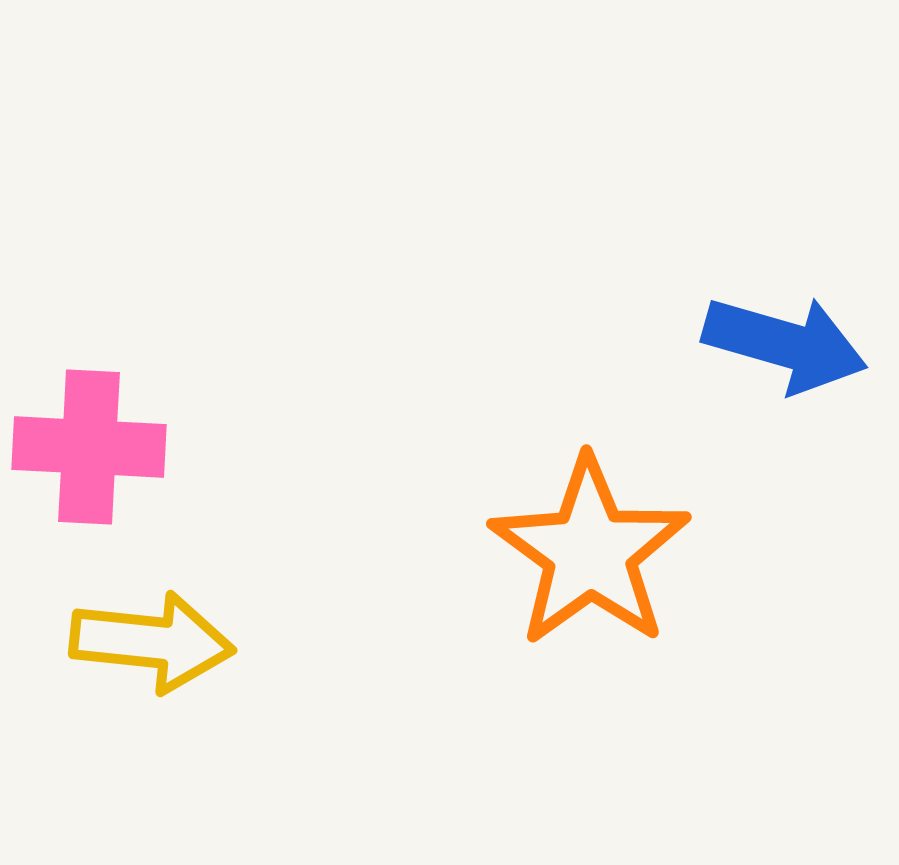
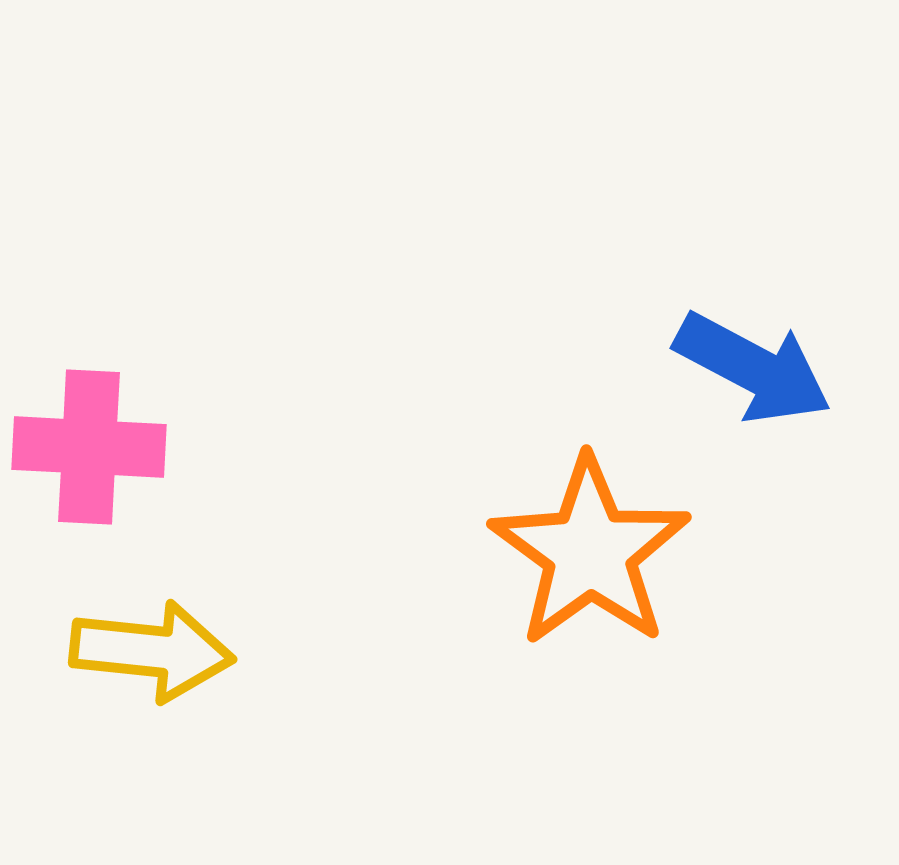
blue arrow: moved 32 px left, 24 px down; rotated 12 degrees clockwise
yellow arrow: moved 9 px down
